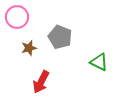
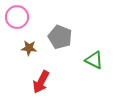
brown star: rotated 21 degrees clockwise
green triangle: moved 5 px left, 2 px up
